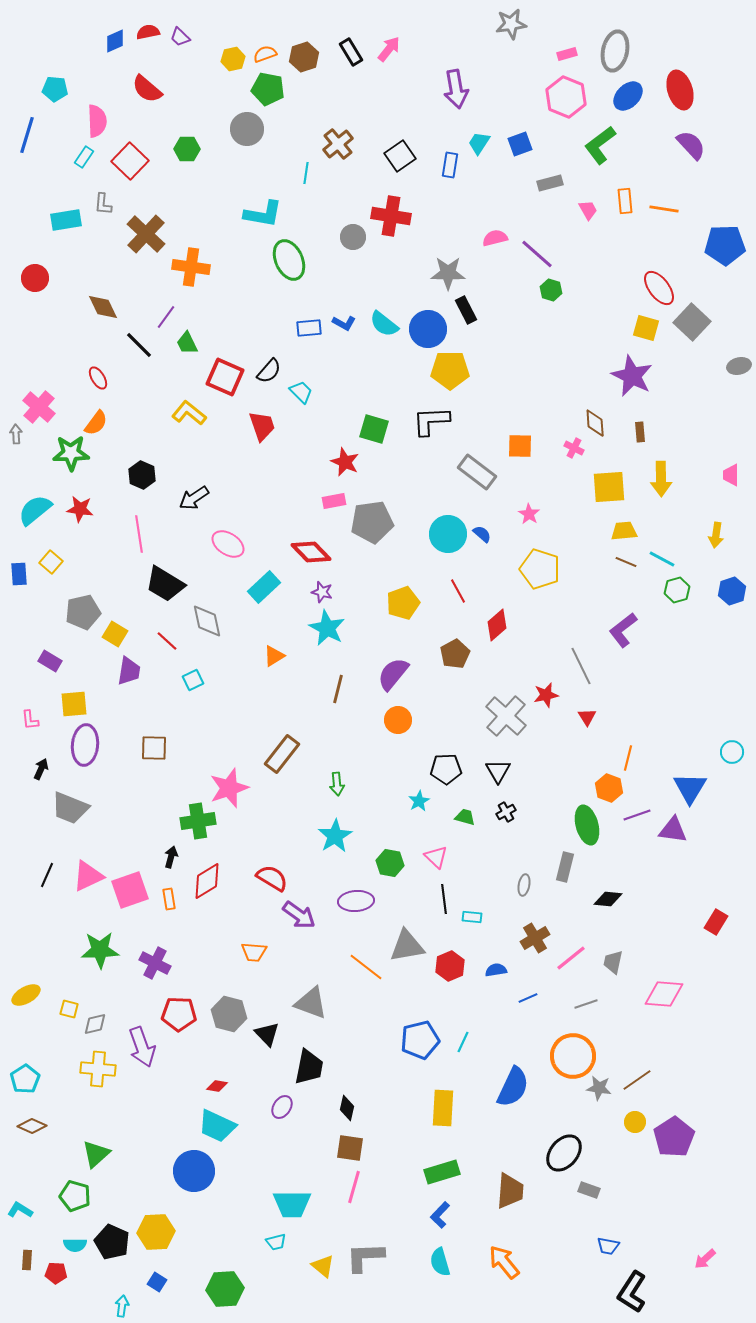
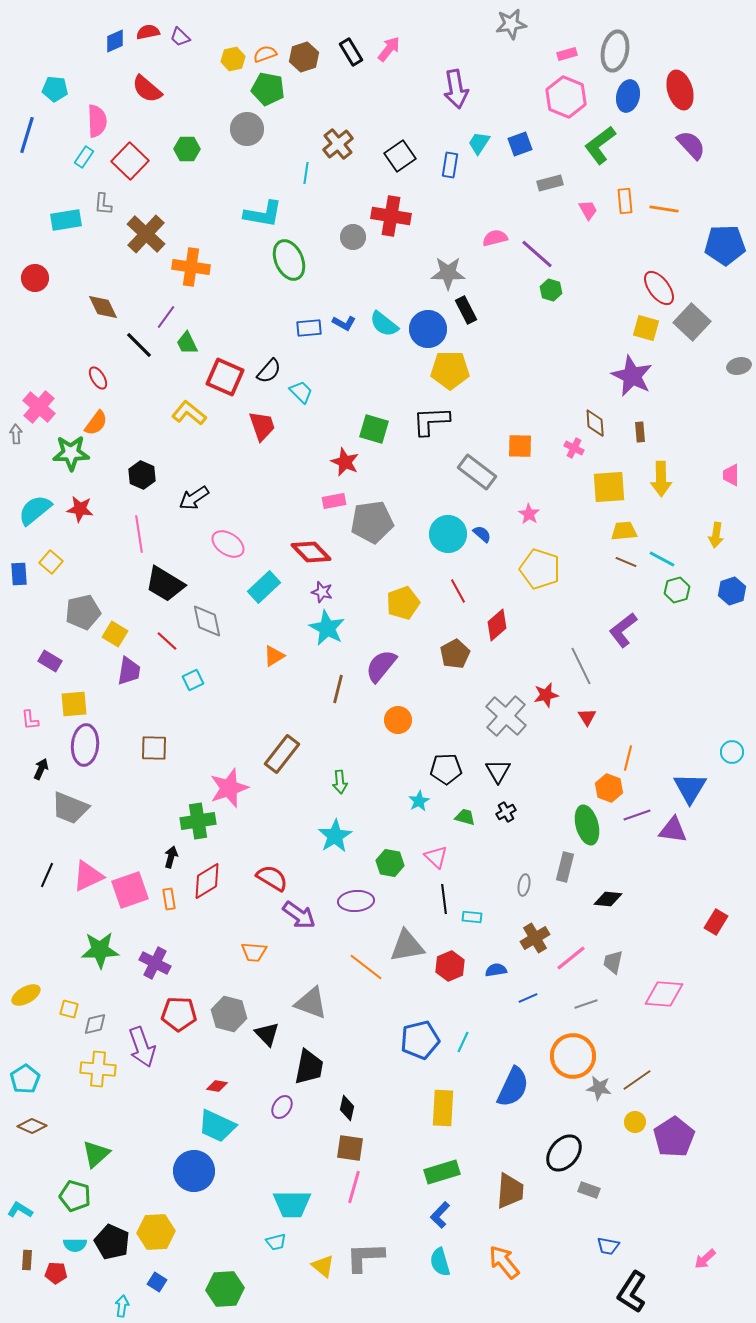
blue ellipse at (628, 96): rotated 32 degrees counterclockwise
purple semicircle at (393, 674): moved 12 px left, 8 px up
green arrow at (337, 784): moved 3 px right, 2 px up
